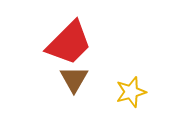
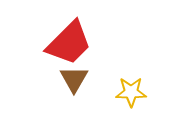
yellow star: rotated 16 degrees clockwise
